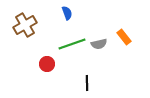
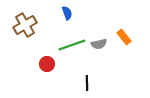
green line: moved 1 px down
